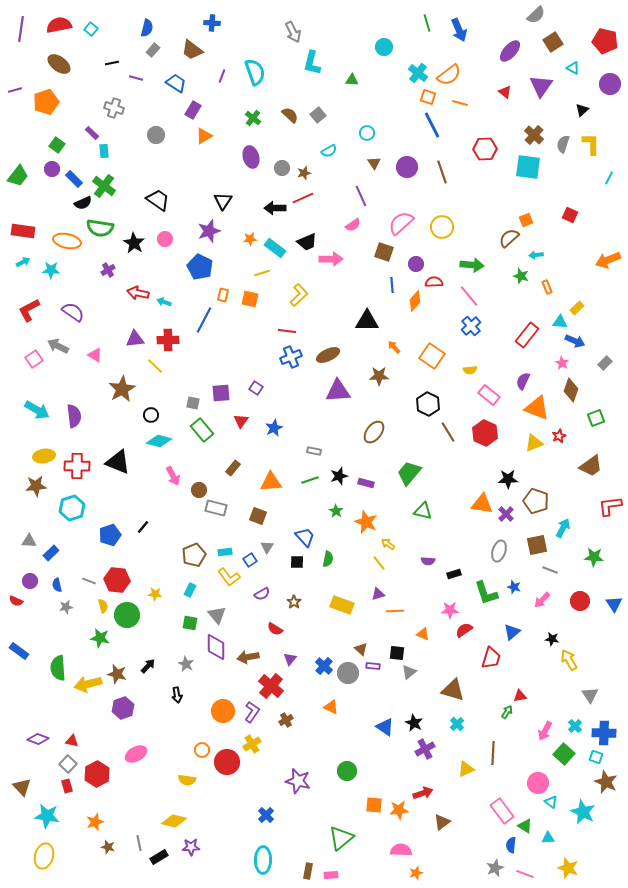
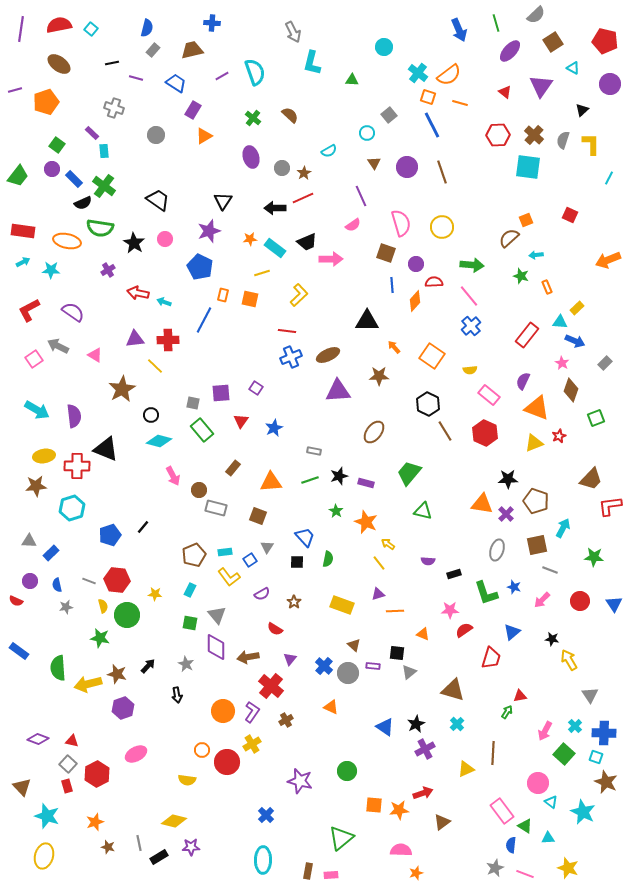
green line at (427, 23): moved 69 px right
brown trapezoid at (192, 50): rotated 130 degrees clockwise
purple line at (222, 76): rotated 40 degrees clockwise
gray square at (318, 115): moved 71 px right
gray semicircle at (563, 144): moved 4 px up
red hexagon at (485, 149): moved 13 px right, 14 px up
brown star at (304, 173): rotated 16 degrees counterclockwise
pink semicircle at (401, 223): rotated 116 degrees clockwise
brown square at (384, 252): moved 2 px right, 1 px down
brown line at (448, 432): moved 3 px left, 1 px up
black triangle at (118, 462): moved 12 px left, 13 px up
brown trapezoid at (591, 466): moved 13 px down; rotated 10 degrees counterclockwise
gray ellipse at (499, 551): moved 2 px left, 1 px up
brown triangle at (361, 649): moved 7 px left, 4 px up
black star at (414, 723): moved 2 px right, 1 px down; rotated 18 degrees clockwise
purple star at (298, 781): moved 2 px right
cyan star at (47, 816): rotated 10 degrees clockwise
